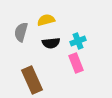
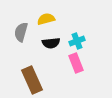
yellow semicircle: moved 1 px up
cyan cross: moved 1 px left
